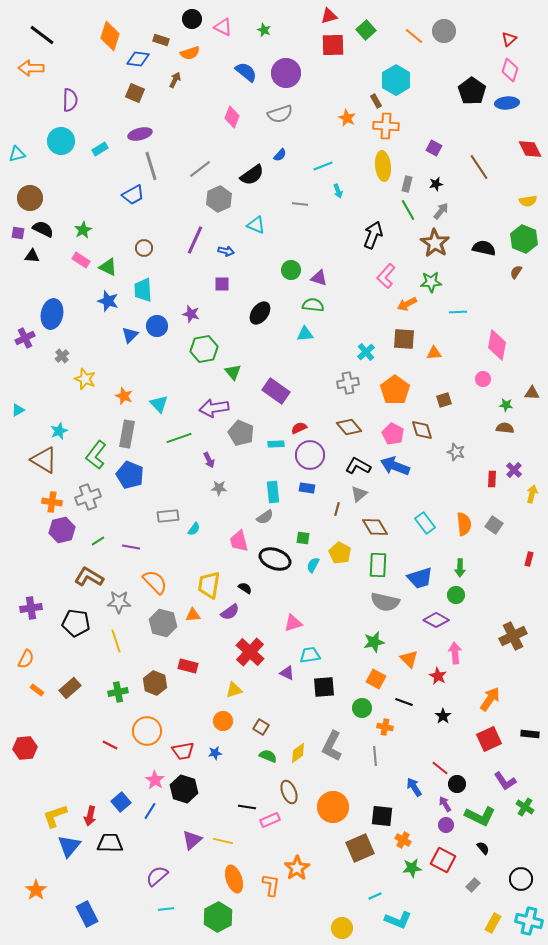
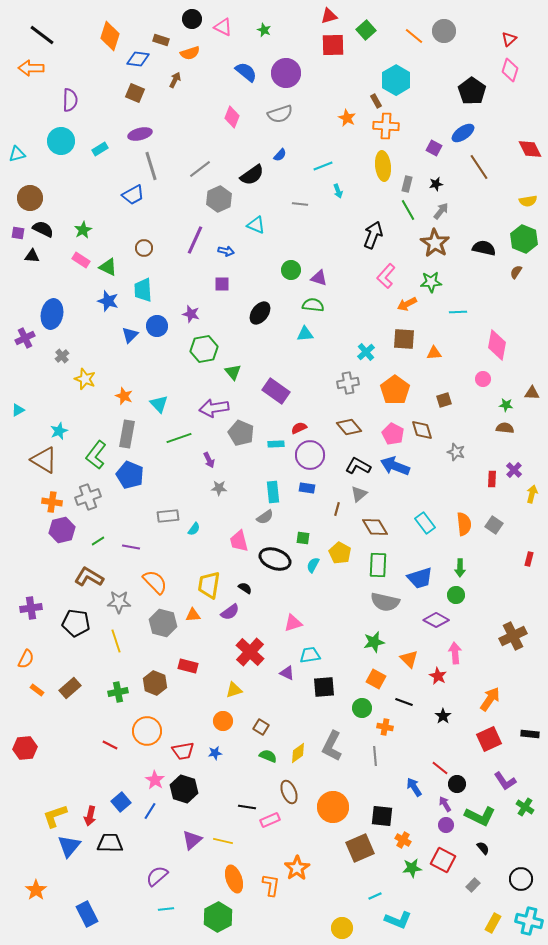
blue ellipse at (507, 103): moved 44 px left, 30 px down; rotated 30 degrees counterclockwise
